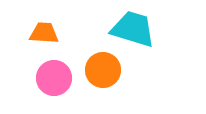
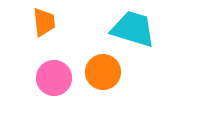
orange trapezoid: moved 11 px up; rotated 80 degrees clockwise
orange circle: moved 2 px down
